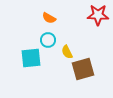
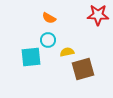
yellow semicircle: rotated 104 degrees clockwise
cyan square: moved 1 px up
